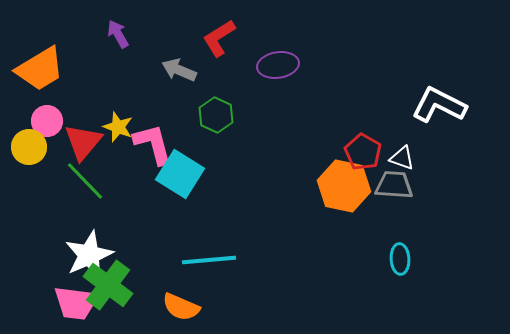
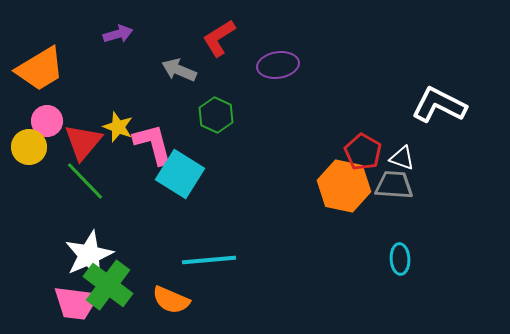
purple arrow: rotated 104 degrees clockwise
orange semicircle: moved 10 px left, 7 px up
